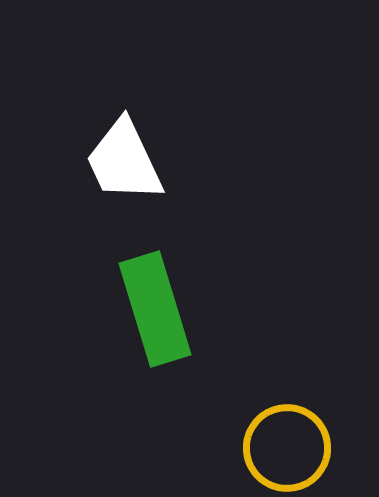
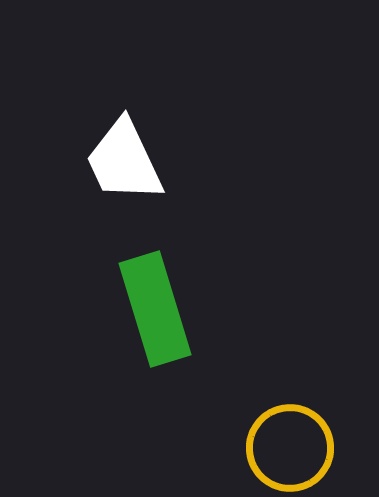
yellow circle: moved 3 px right
